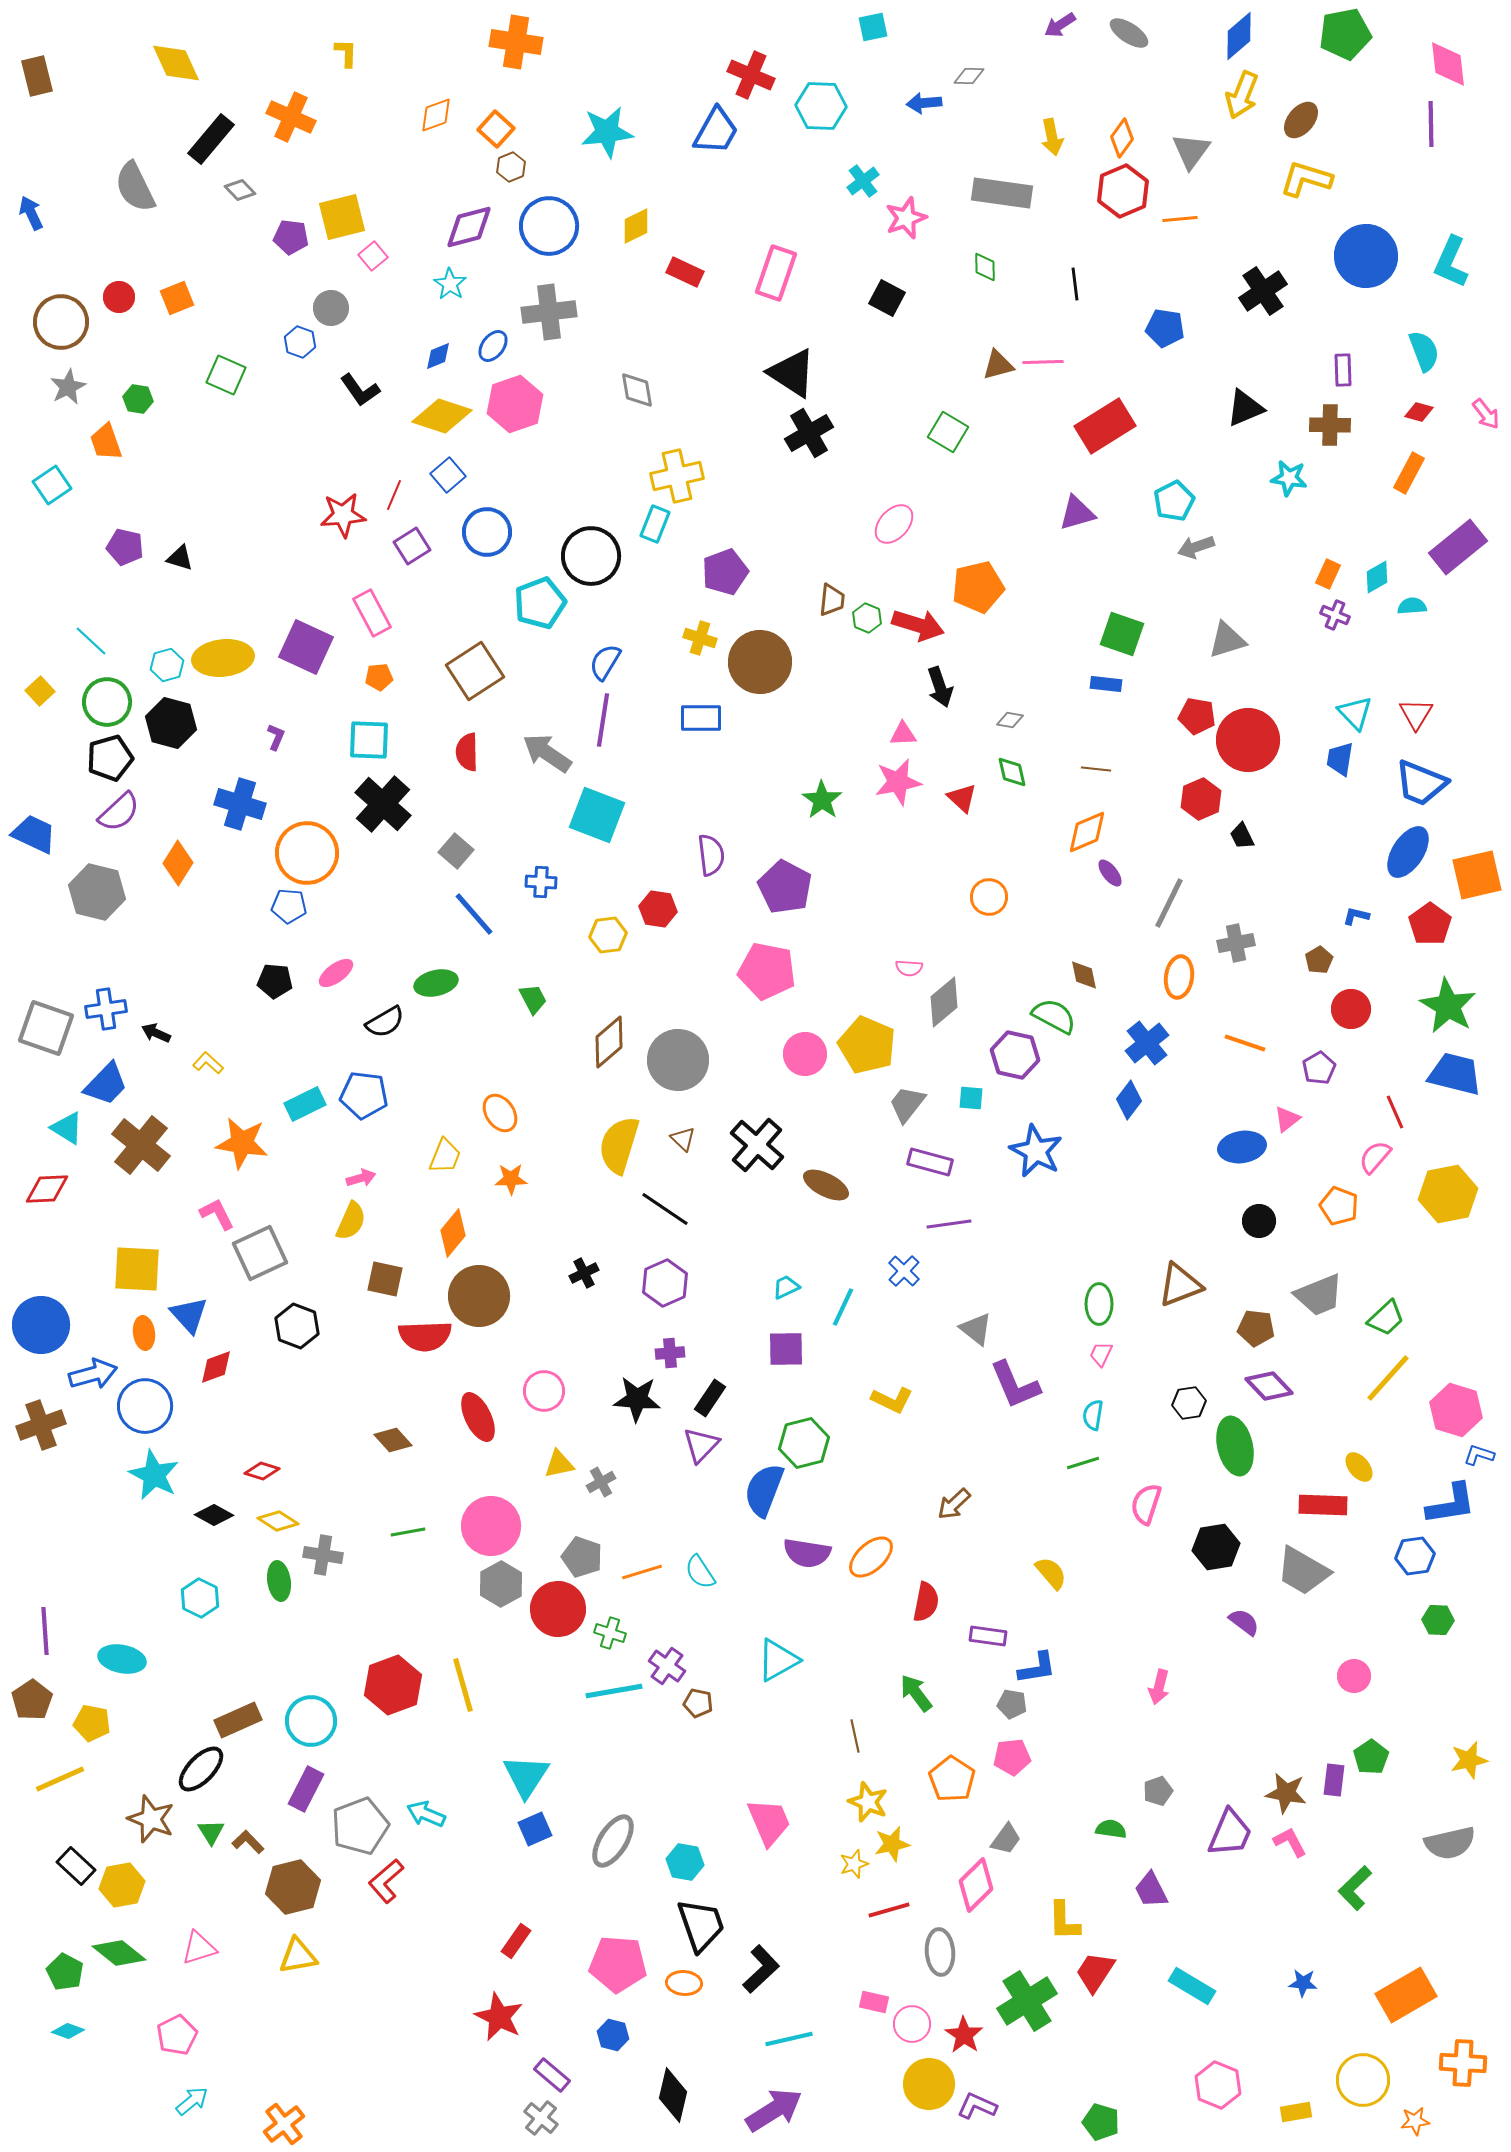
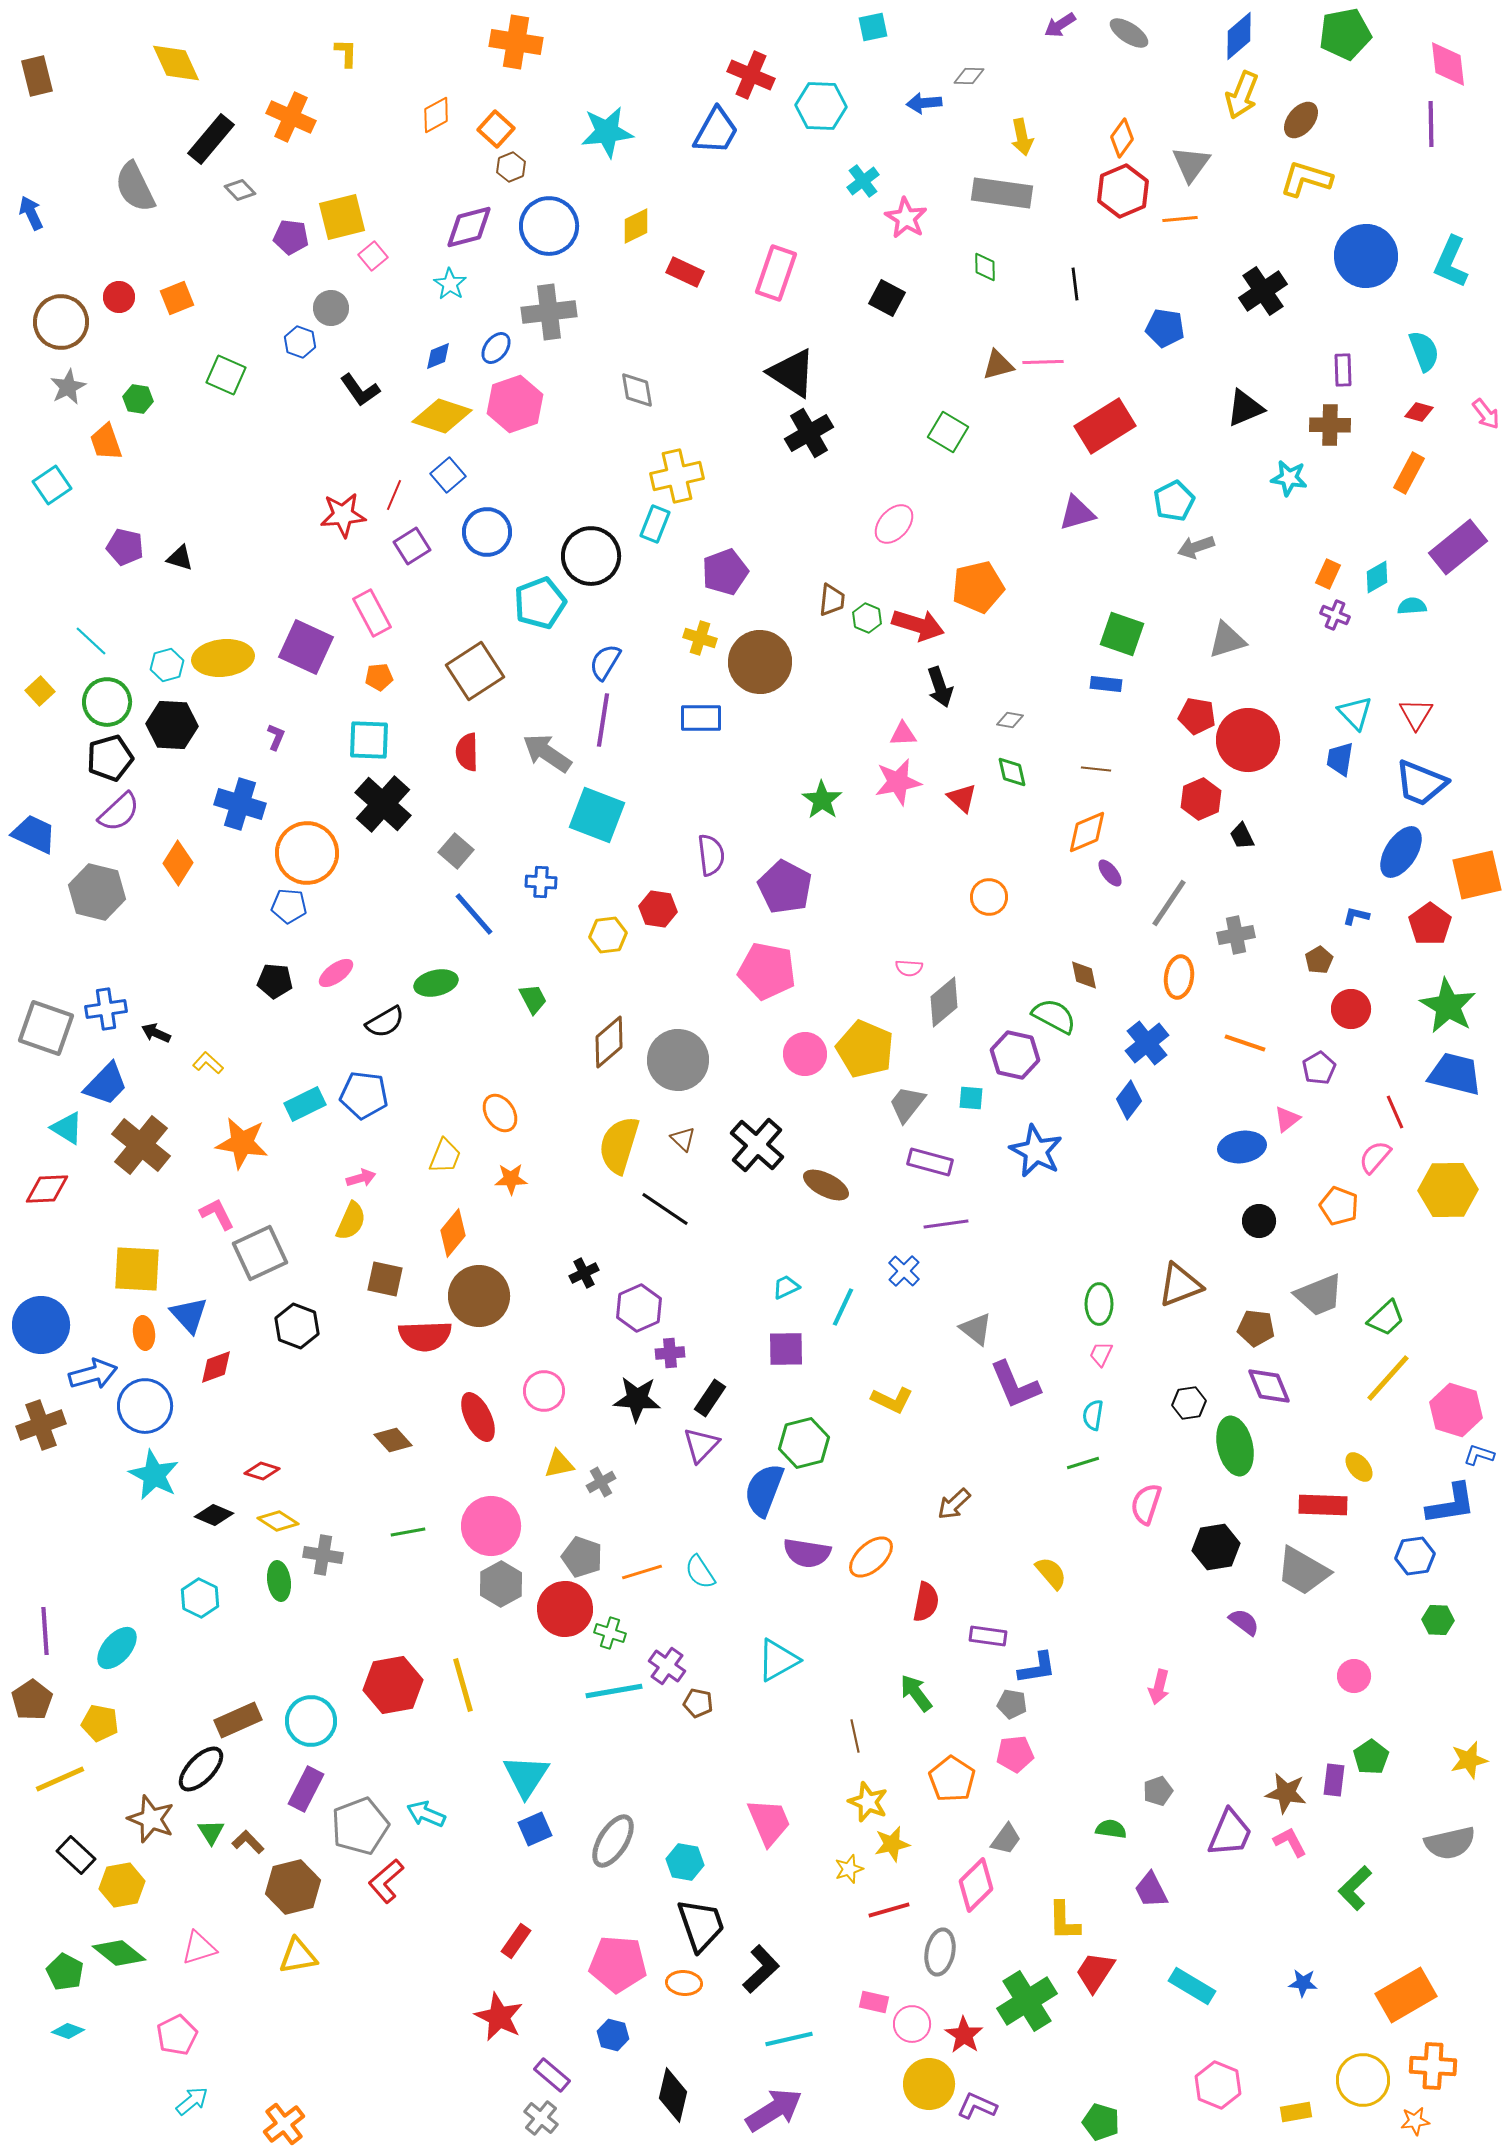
orange diamond at (436, 115): rotated 9 degrees counterclockwise
yellow arrow at (1052, 137): moved 30 px left
gray triangle at (1191, 151): moved 13 px down
pink star at (906, 218): rotated 21 degrees counterclockwise
blue ellipse at (493, 346): moved 3 px right, 2 px down
black hexagon at (171, 723): moved 1 px right, 2 px down; rotated 12 degrees counterclockwise
blue ellipse at (1408, 852): moved 7 px left
gray line at (1169, 903): rotated 8 degrees clockwise
gray cross at (1236, 943): moved 8 px up
yellow pentagon at (867, 1045): moved 2 px left, 4 px down
yellow hexagon at (1448, 1194): moved 4 px up; rotated 10 degrees clockwise
purple line at (949, 1224): moved 3 px left
purple hexagon at (665, 1283): moved 26 px left, 25 px down
purple diamond at (1269, 1386): rotated 21 degrees clockwise
black diamond at (214, 1515): rotated 6 degrees counterclockwise
red circle at (558, 1609): moved 7 px right
cyan ellipse at (122, 1659): moved 5 px left, 11 px up; rotated 60 degrees counterclockwise
red hexagon at (393, 1685): rotated 10 degrees clockwise
yellow pentagon at (92, 1723): moved 8 px right
pink pentagon at (1012, 1757): moved 3 px right, 3 px up
yellow star at (854, 1864): moved 5 px left, 5 px down
black rectangle at (76, 1866): moved 11 px up
gray ellipse at (940, 1952): rotated 15 degrees clockwise
orange cross at (1463, 2063): moved 30 px left, 3 px down
